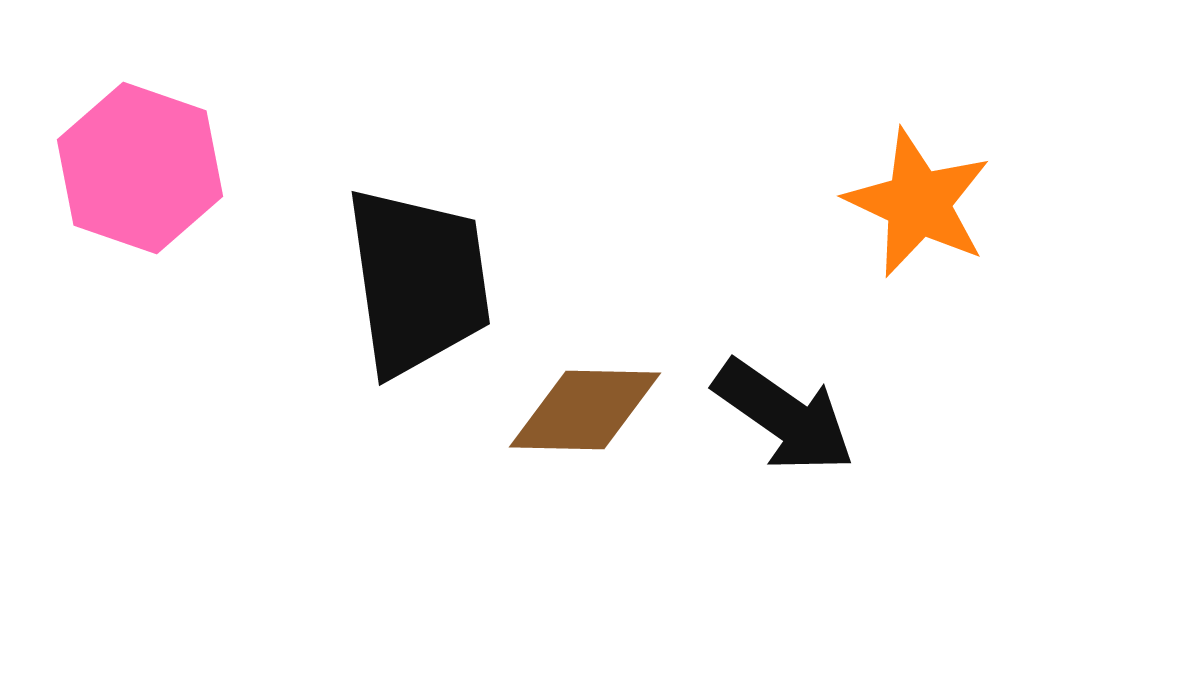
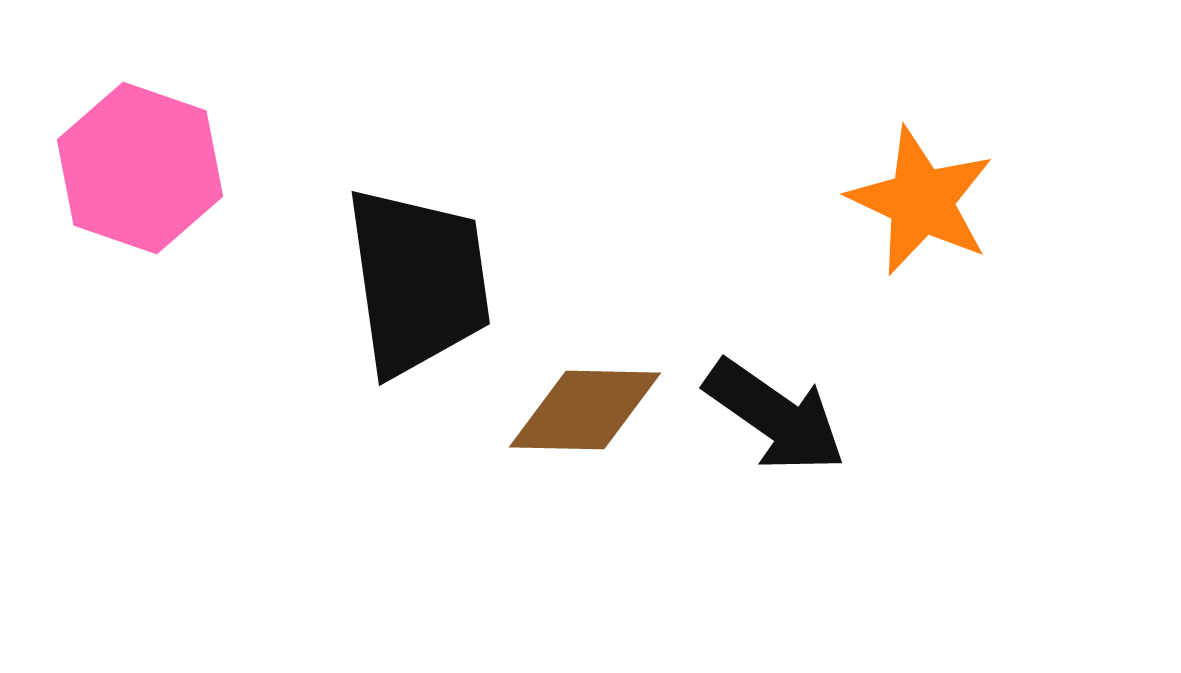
orange star: moved 3 px right, 2 px up
black arrow: moved 9 px left
